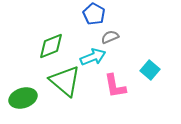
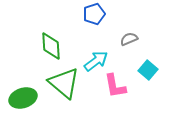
blue pentagon: rotated 25 degrees clockwise
gray semicircle: moved 19 px right, 2 px down
green diamond: rotated 72 degrees counterclockwise
cyan arrow: moved 3 px right, 4 px down; rotated 15 degrees counterclockwise
cyan square: moved 2 px left
green triangle: moved 1 px left, 2 px down
